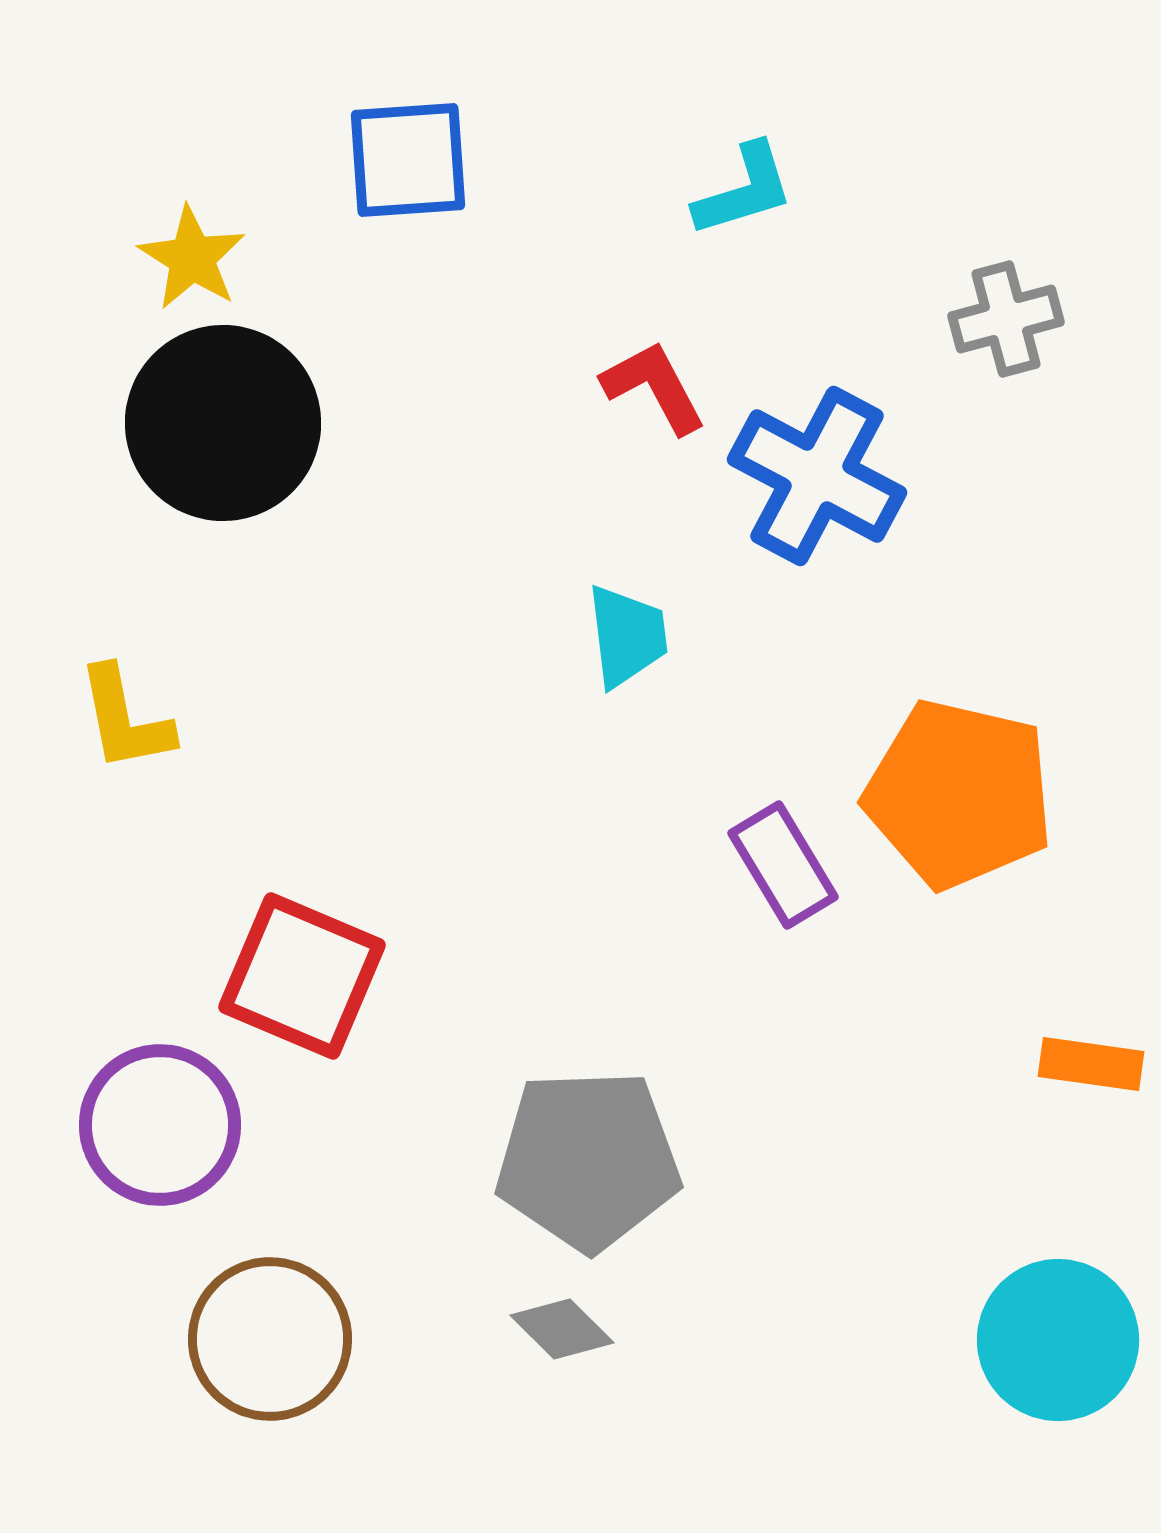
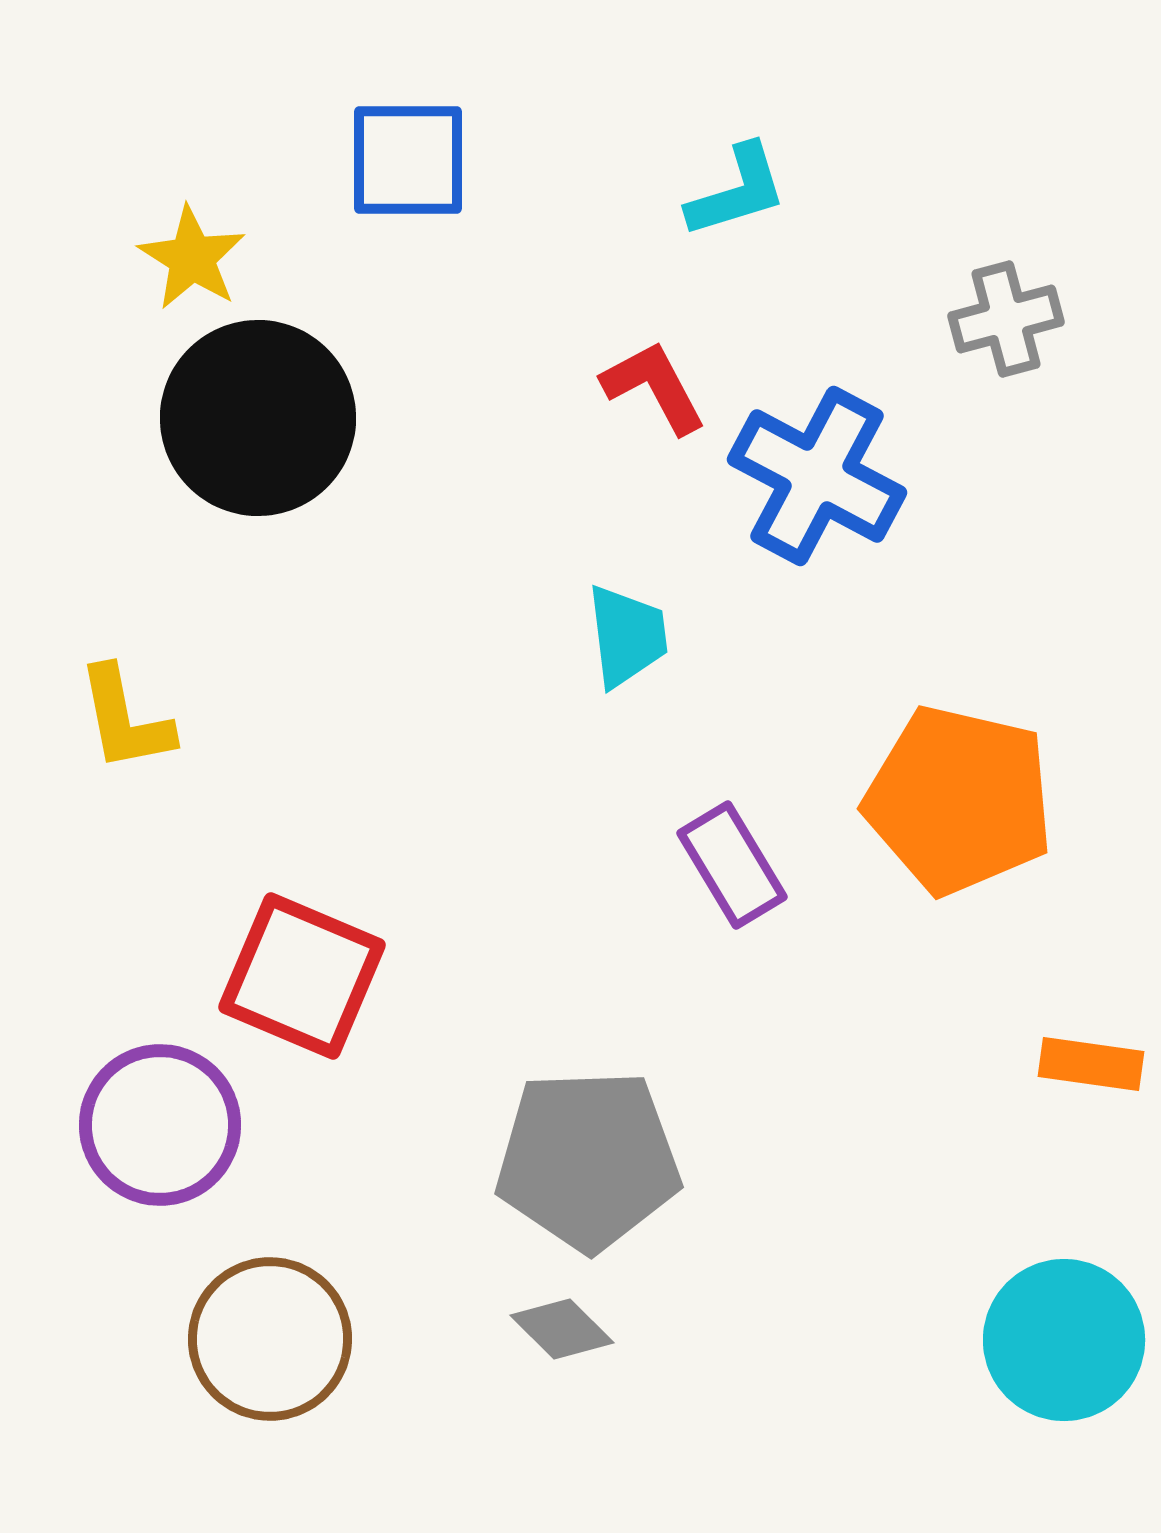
blue square: rotated 4 degrees clockwise
cyan L-shape: moved 7 px left, 1 px down
black circle: moved 35 px right, 5 px up
orange pentagon: moved 6 px down
purple rectangle: moved 51 px left
cyan circle: moved 6 px right
